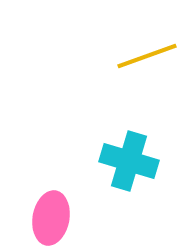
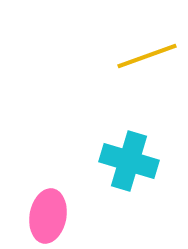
pink ellipse: moved 3 px left, 2 px up
